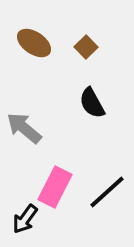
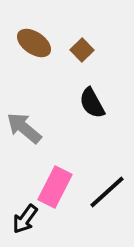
brown square: moved 4 px left, 3 px down
